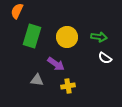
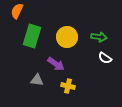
yellow cross: rotated 24 degrees clockwise
